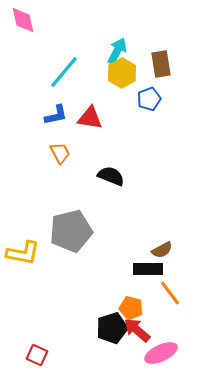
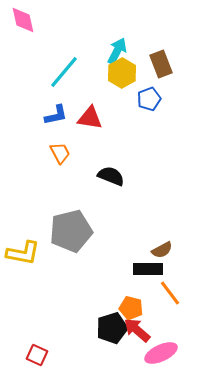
brown rectangle: rotated 12 degrees counterclockwise
